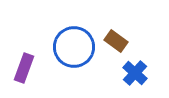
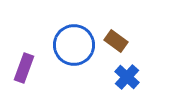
blue circle: moved 2 px up
blue cross: moved 8 px left, 4 px down
